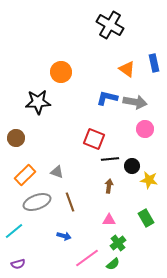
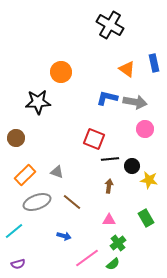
brown line: moved 2 px right; rotated 30 degrees counterclockwise
